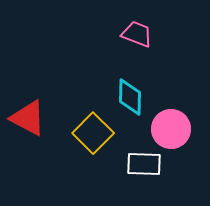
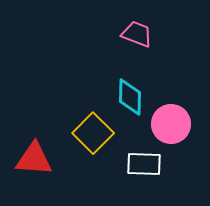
red triangle: moved 6 px right, 41 px down; rotated 24 degrees counterclockwise
pink circle: moved 5 px up
